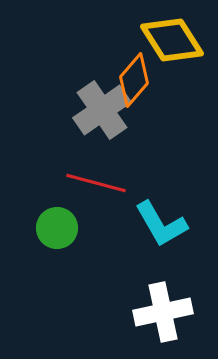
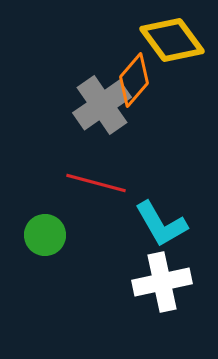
yellow diamond: rotated 4 degrees counterclockwise
gray cross: moved 5 px up
green circle: moved 12 px left, 7 px down
white cross: moved 1 px left, 30 px up
